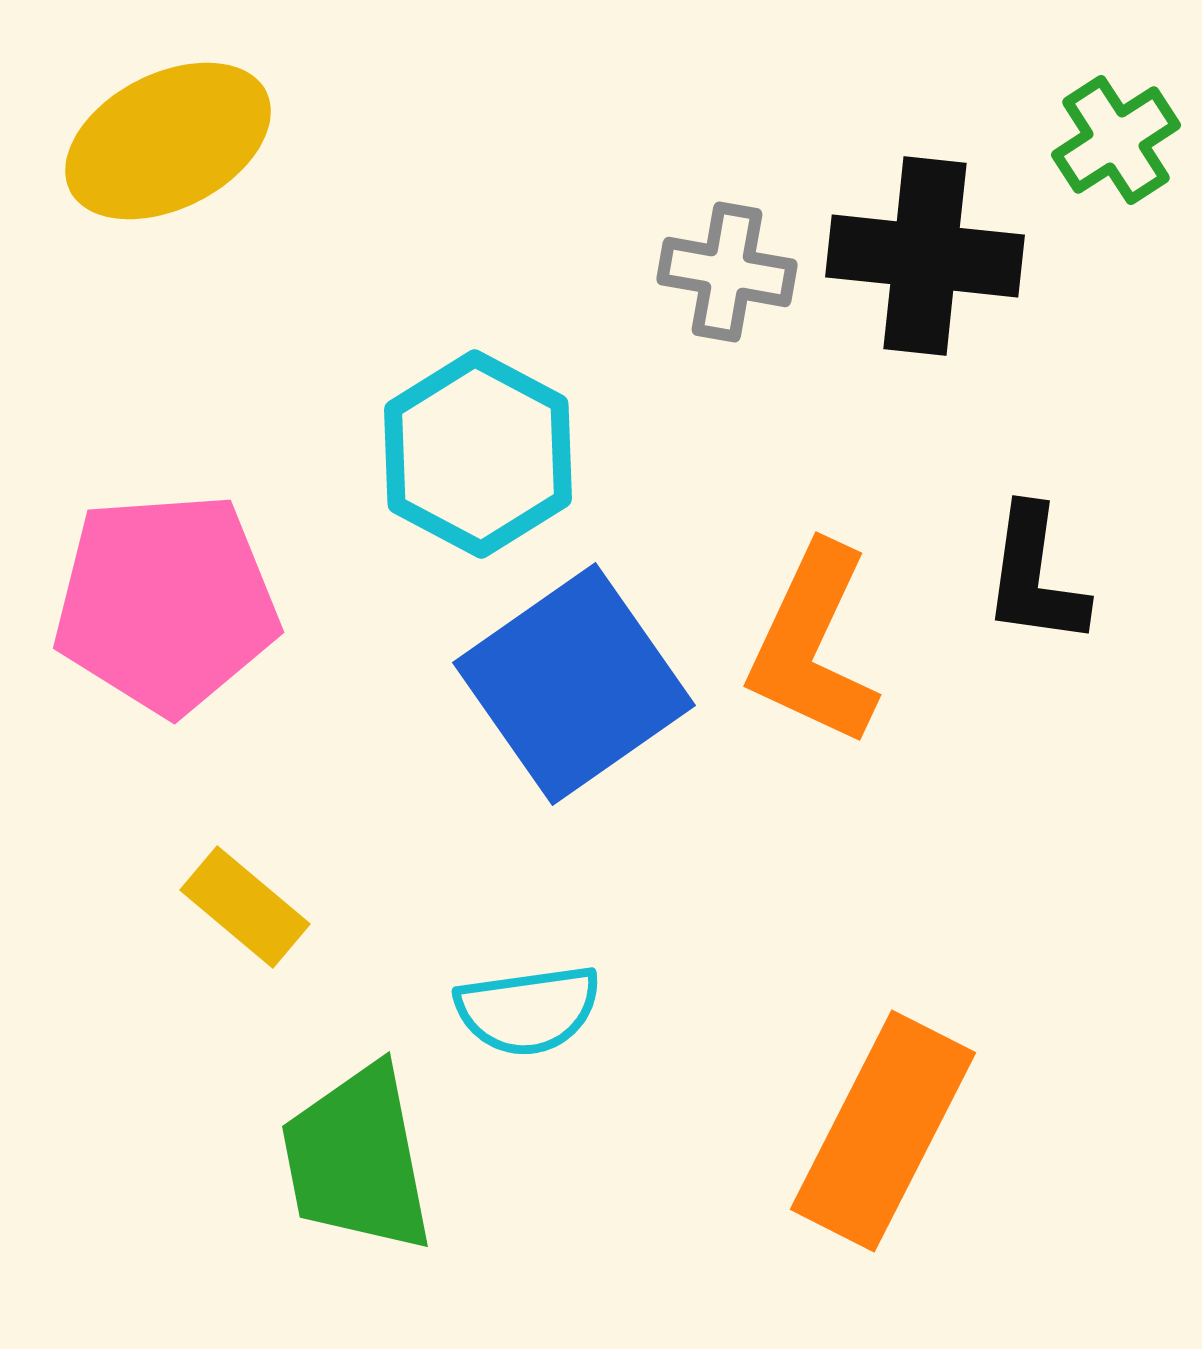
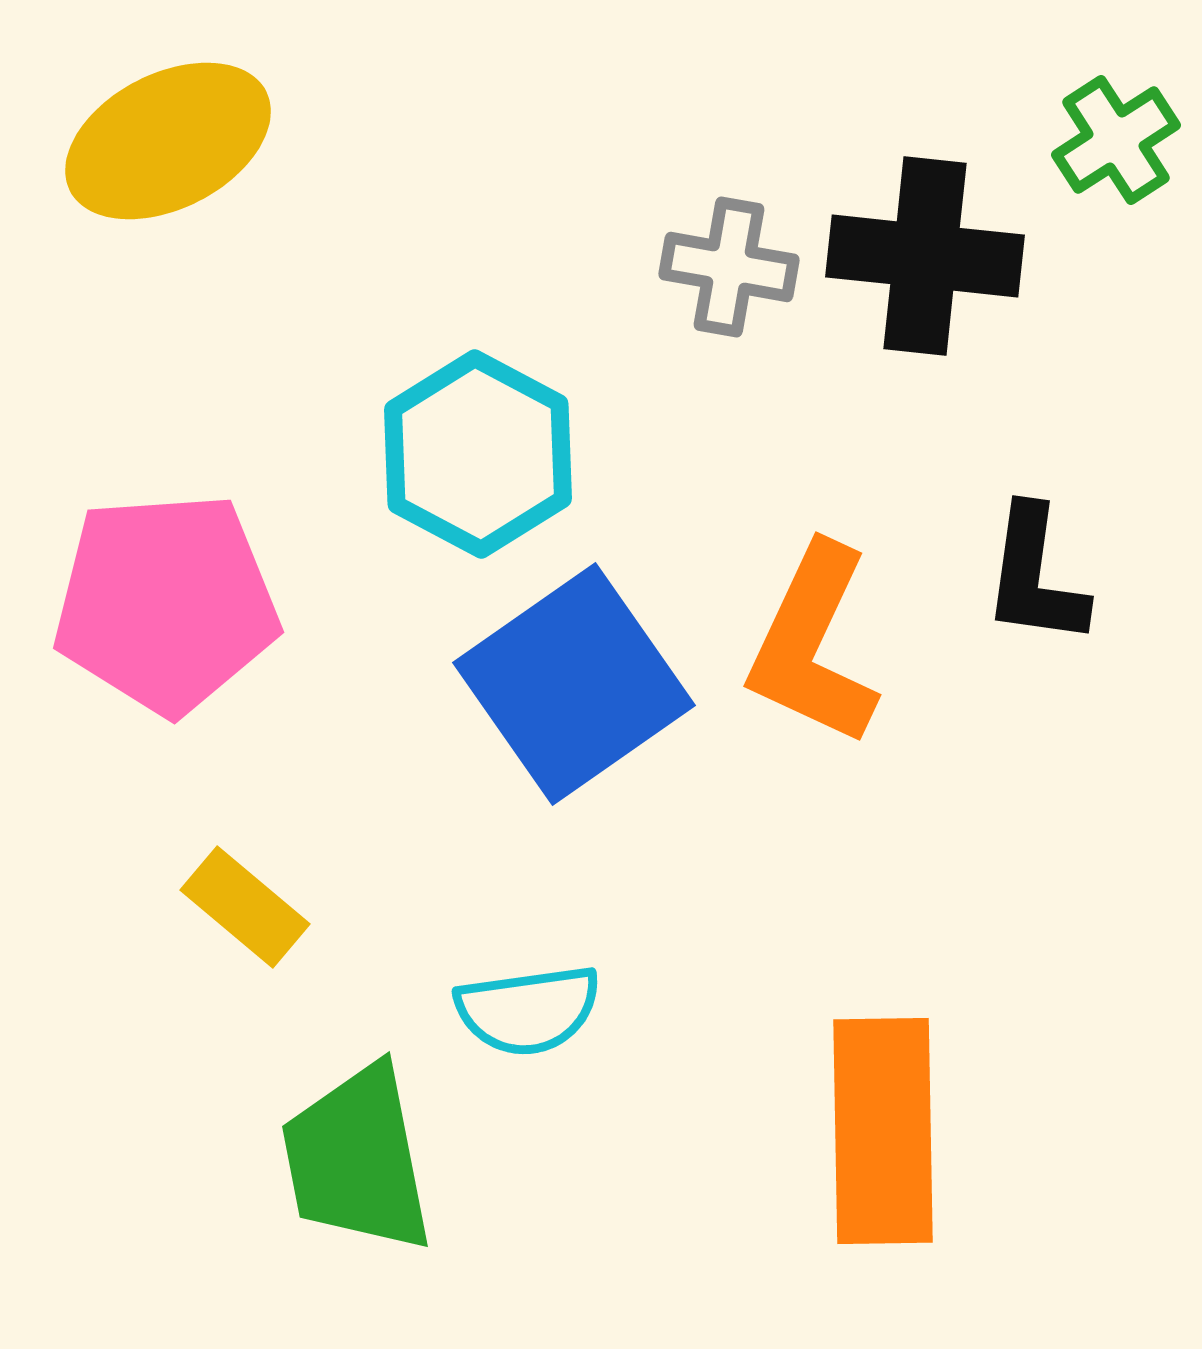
gray cross: moved 2 px right, 5 px up
orange rectangle: rotated 28 degrees counterclockwise
